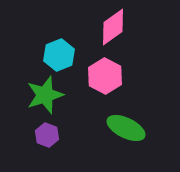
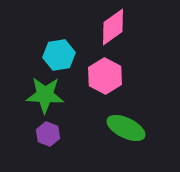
cyan hexagon: rotated 12 degrees clockwise
green star: rotated 21 degrees clockwise
purple hexagon: moved 1 px right, 1 px up
